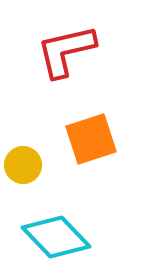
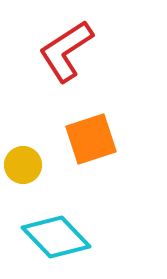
red L-shape: rotated 20 degrees counterclockwise
